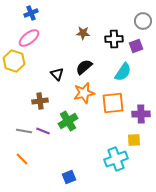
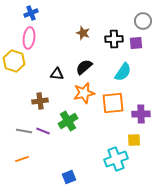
brown star: rotated 16 degrees clockwise
pink ellipse: rotated 45 degrees counterclockwise
purple square: moved 3 px up; rotated 16 degrees clockwise
black triangle: rotated 40 degrees counterclockwise
orange line: rotated 64 degrees counterclockwise
